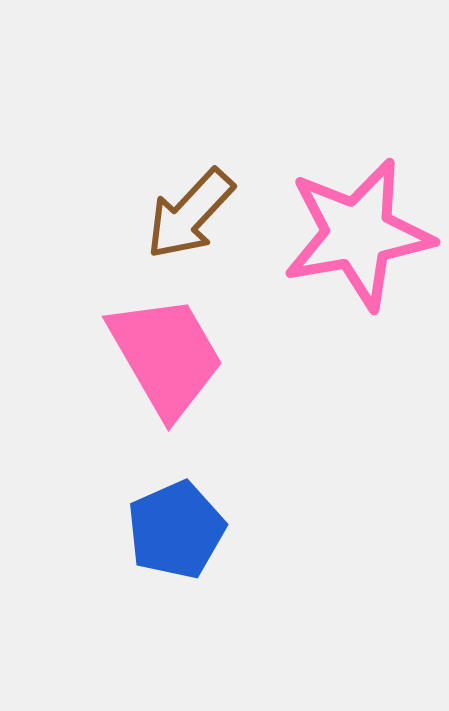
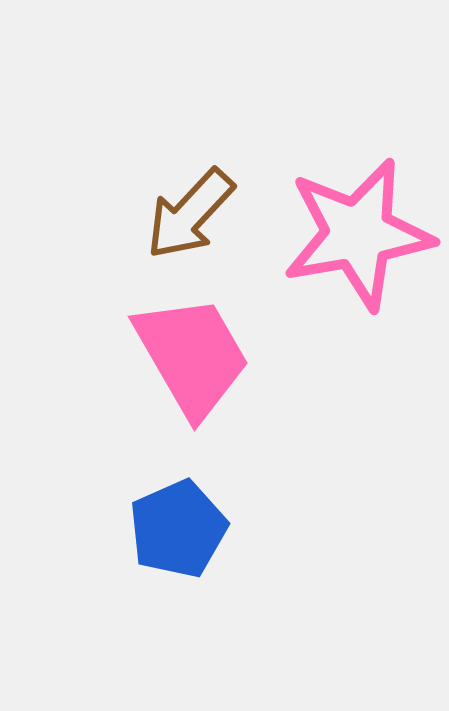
pink trapezoid: moved 26 px right
blue pentagon: moved 2 px right, 1 px up
